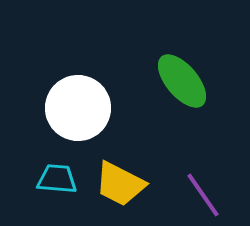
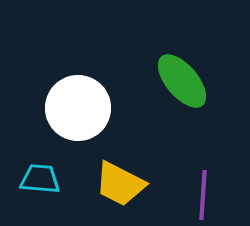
cyan trapezoid: moved 17 px left
purple line: rotated 39 degrees clockwise
